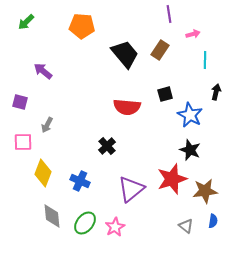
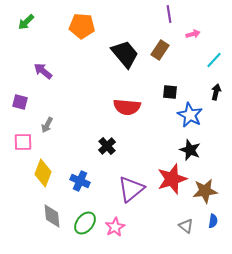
cyan line: moved 9 px right; rotated 42 degrees clockwise
black square: moved 5 px right, 2 px up; rotated 21 degrees clockwise
